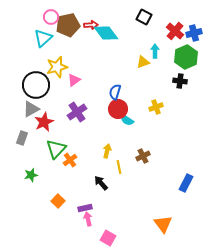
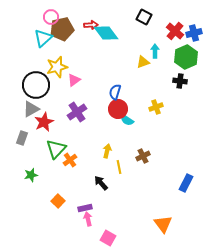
brown pentagon: moved 6 px left, 4 px down
